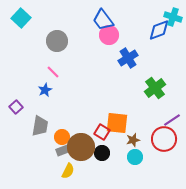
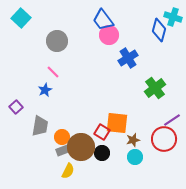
blue diamond: rotated 55 degrees counterclockwise
